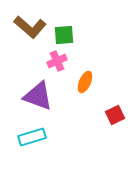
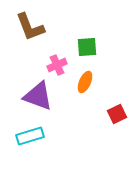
brown L-shape: rotated 28 degrees clockwise
green square: moved 23 px right, 12 px down
pink cross: moved 4 px down
red square: moved 2 px right, 1 px up
cyan rectangle: moved 2 px left, 1 px up
